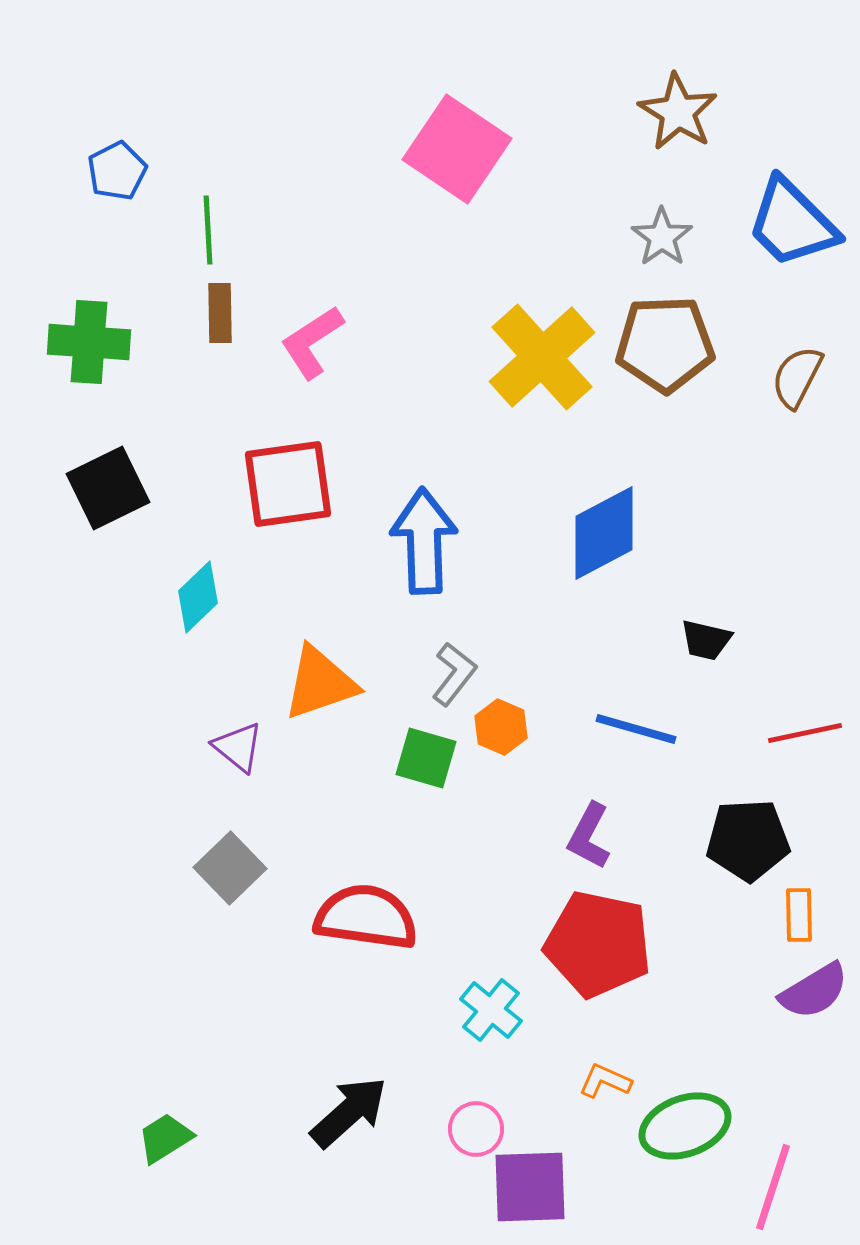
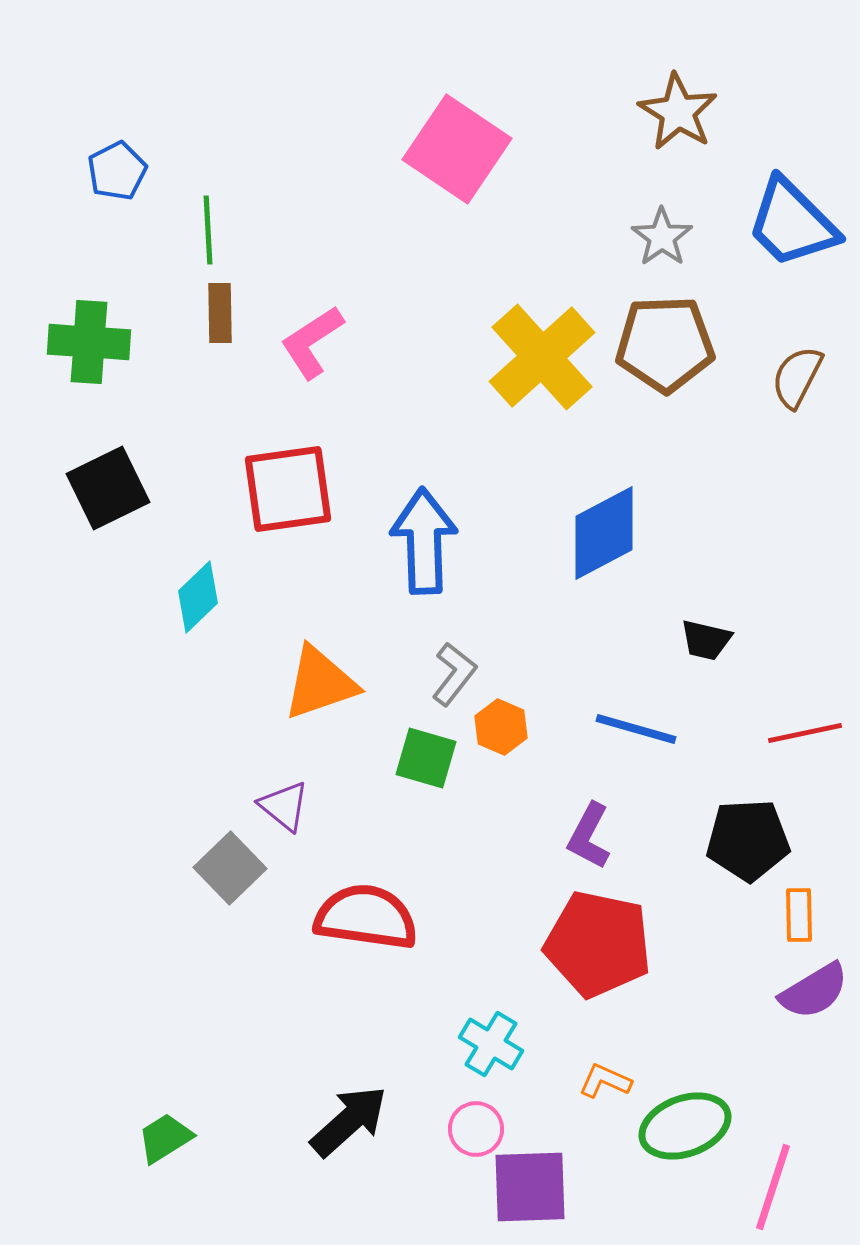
red square: moved 5 px down
purple triangle: moved 46 px right, 59 px down
cyan cross: moved 34 px down; rotated 8 degrees counterclockwise
black arrow: moved 9 px down
